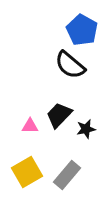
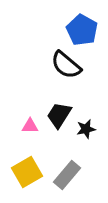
black semicircle: moved 4 px left
black trapezoid: rotated 12 degrees counterclockwise
